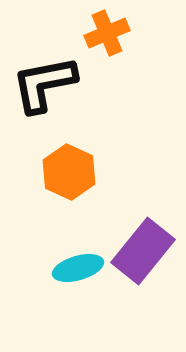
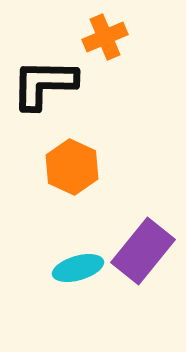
orange cross: moved 2 px left, 4 px down
black L-shape: rotated 12 degrees clockwise
orange hexagon: moved 3 px right, 5 px up
